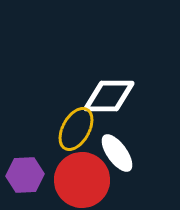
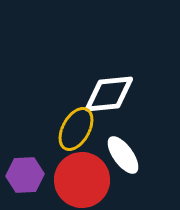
white diamond: moved 2 px up; rotated 6 degrees counterclockwise
white ellipse: moved 6 px right, 2 px down
